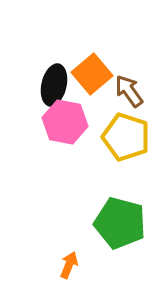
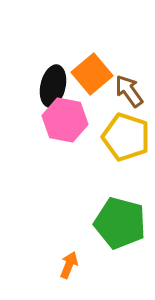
black ellipse: moved 1 px left, 1 px down
pink hexagon: moved 2 px up
